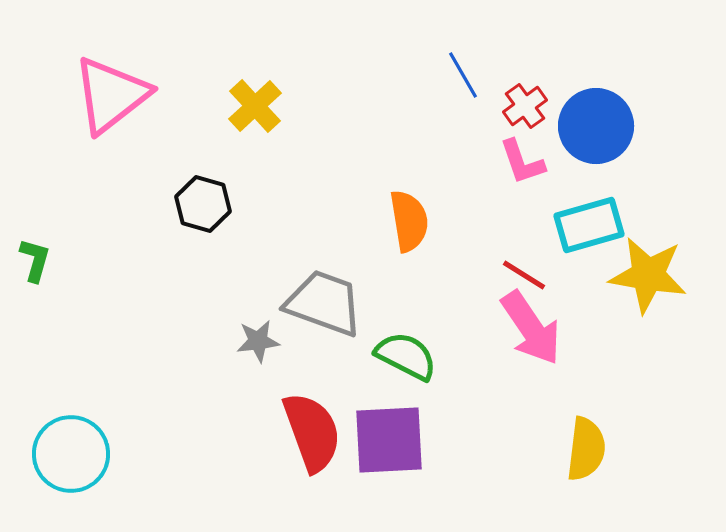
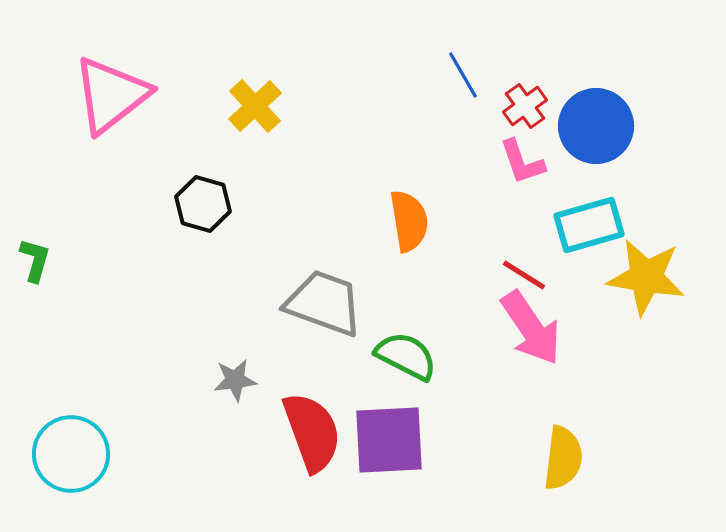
yellow star: moved 2 px left, 2 px down
gray star: moved 23 px left, 39 px down
yellow semicircle: moved 23 px left, 9 px down
